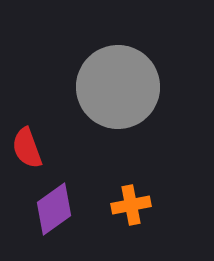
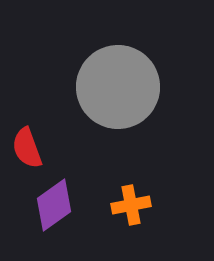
purple diamond: moved 4 px up
